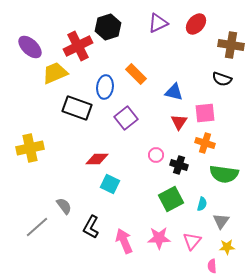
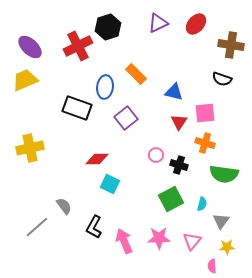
yellow trapezoid: moved 30 px left, 7 px down
black L-shape: moved 3 px right
